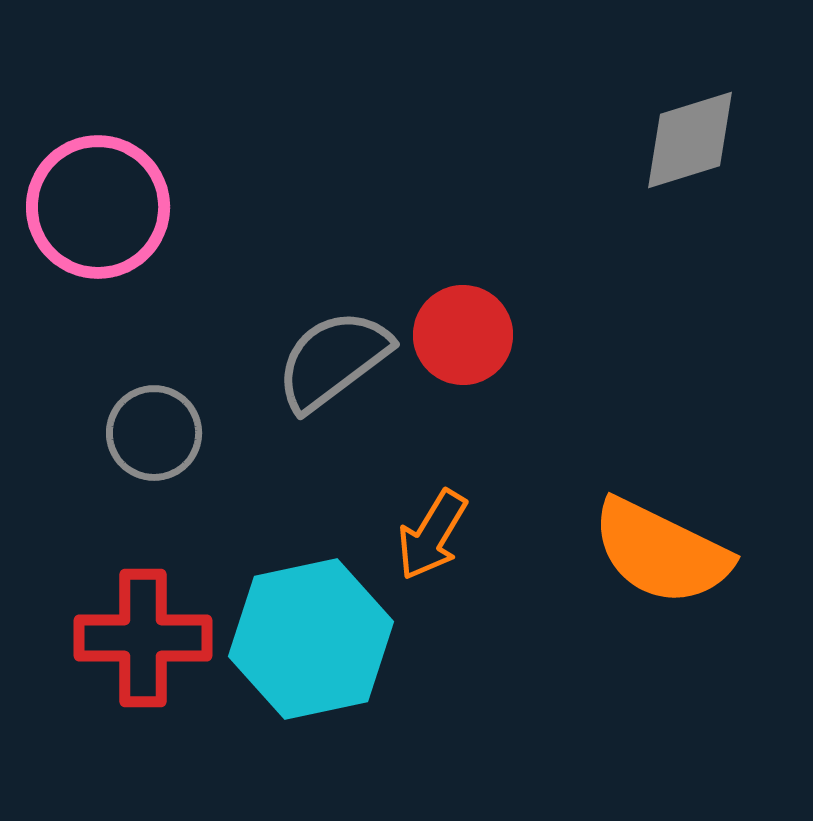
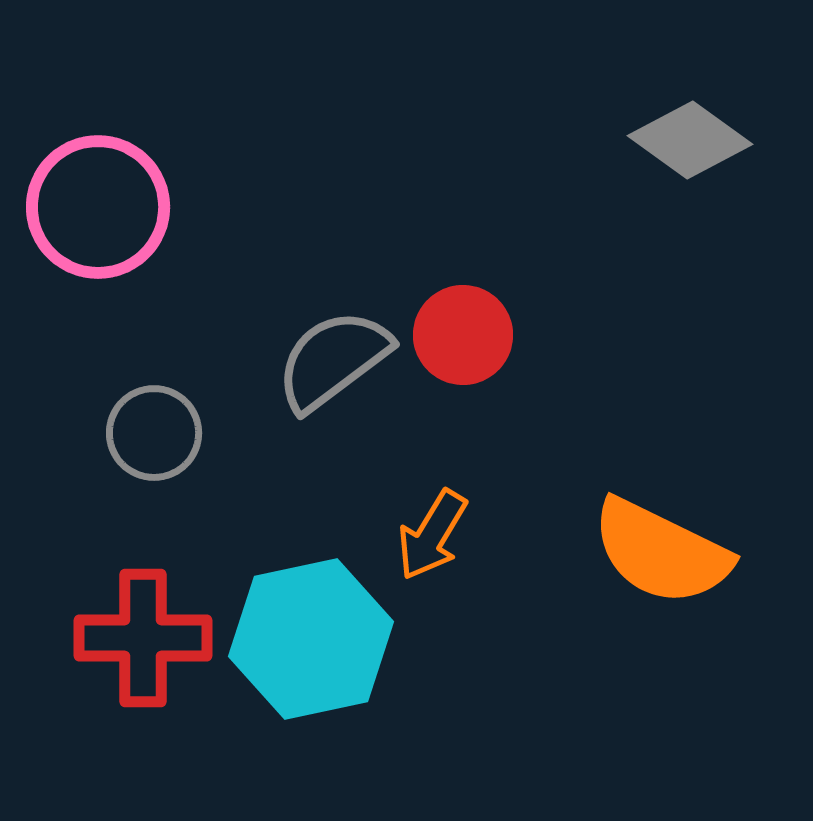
gray diamond: rotated 53 degrees clockwise
